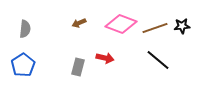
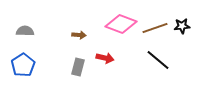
brown arrow: moved 12 px down; rotated 152 degrees counterclockwise
gray semicircle: moved 2 px down; rotated 96 degrees counterclockwise
